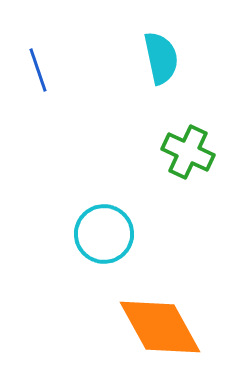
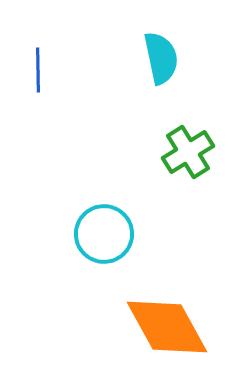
blue line: rotated 18 degrees clockwise
green cross: rotated 33 degrees clockwise
orange diamond: moved 7 px right
